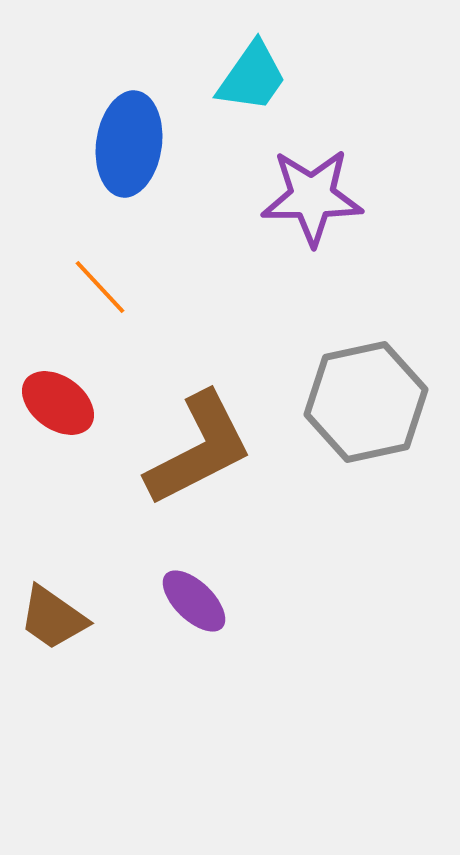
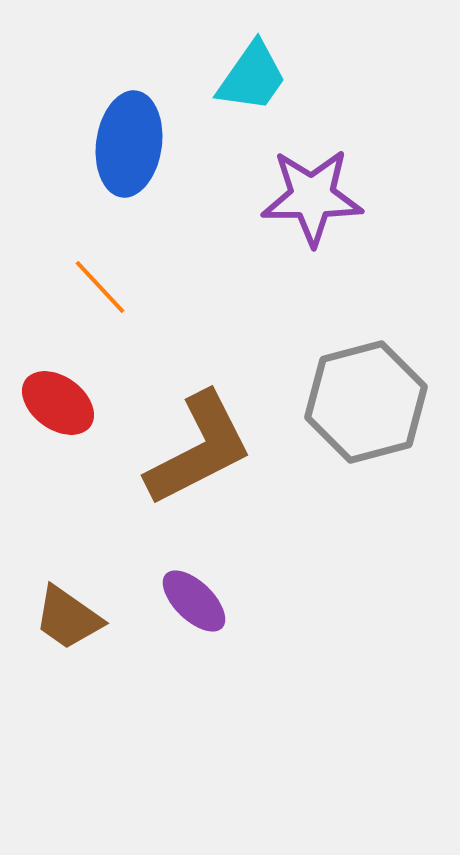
gray hexagon: rotated 3 degrees counterclockwise
brown trapezoid: moved 15 px right
